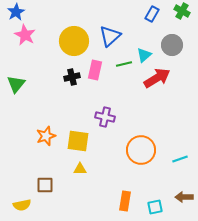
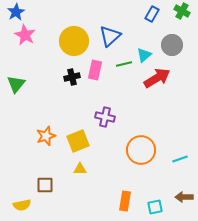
yellow square: rotated 30 degrees counterclockwise
